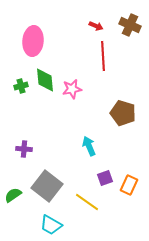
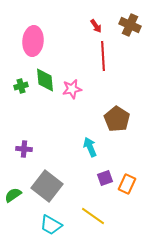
red arrow: rotated 32 degrees clockwise
brown pentagon: moved 6 px left, 6 px down; rotated 15 degrees clockwise
cyan arrow: moved 1 px right, 1 px down
orange rectangle: moved 2 px left, 1 px up
yellow line: moved 6 px right, 14 px down
